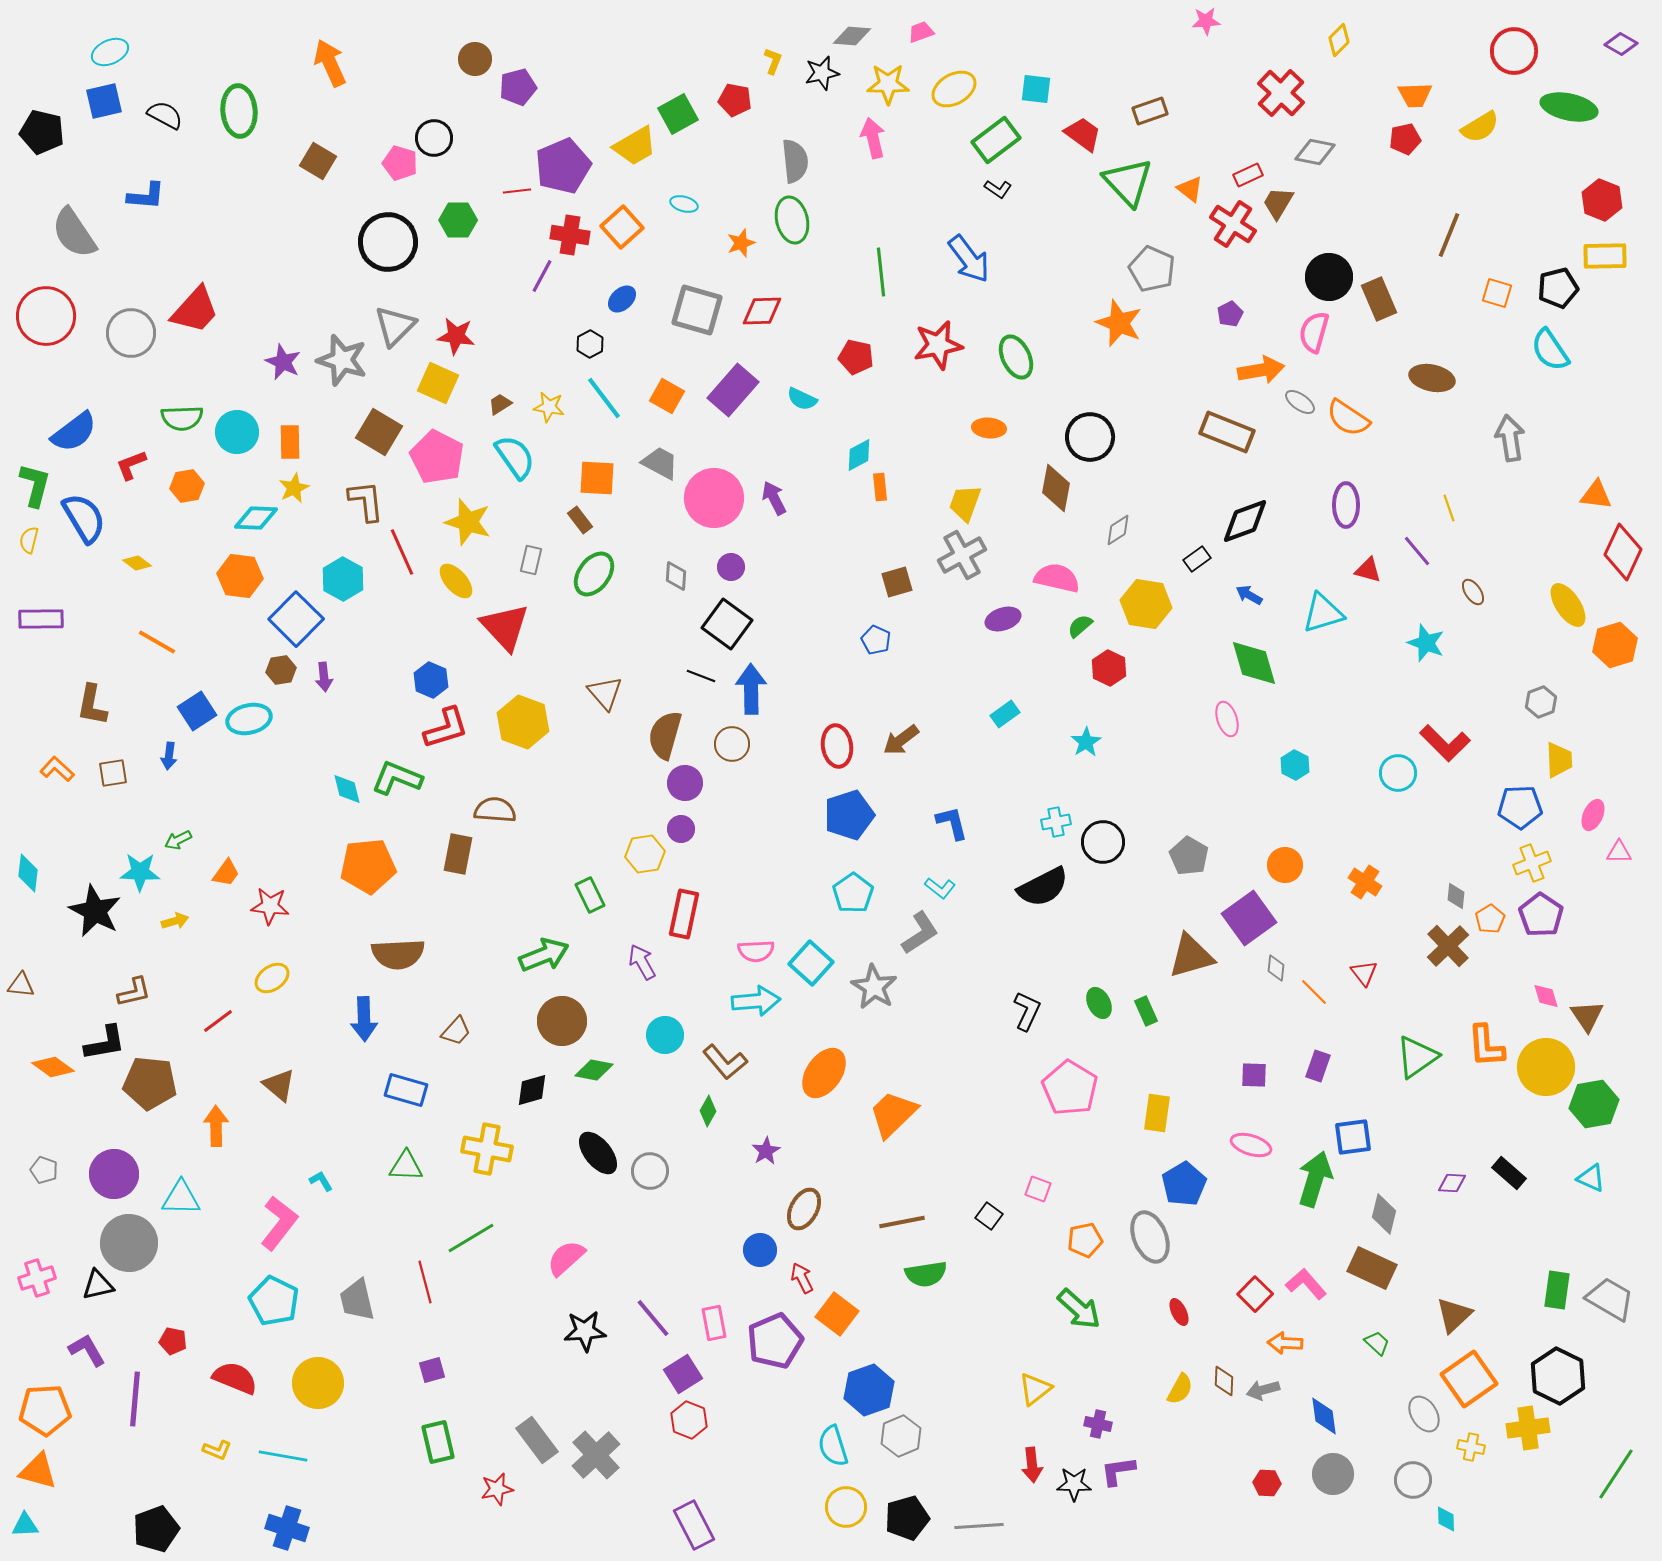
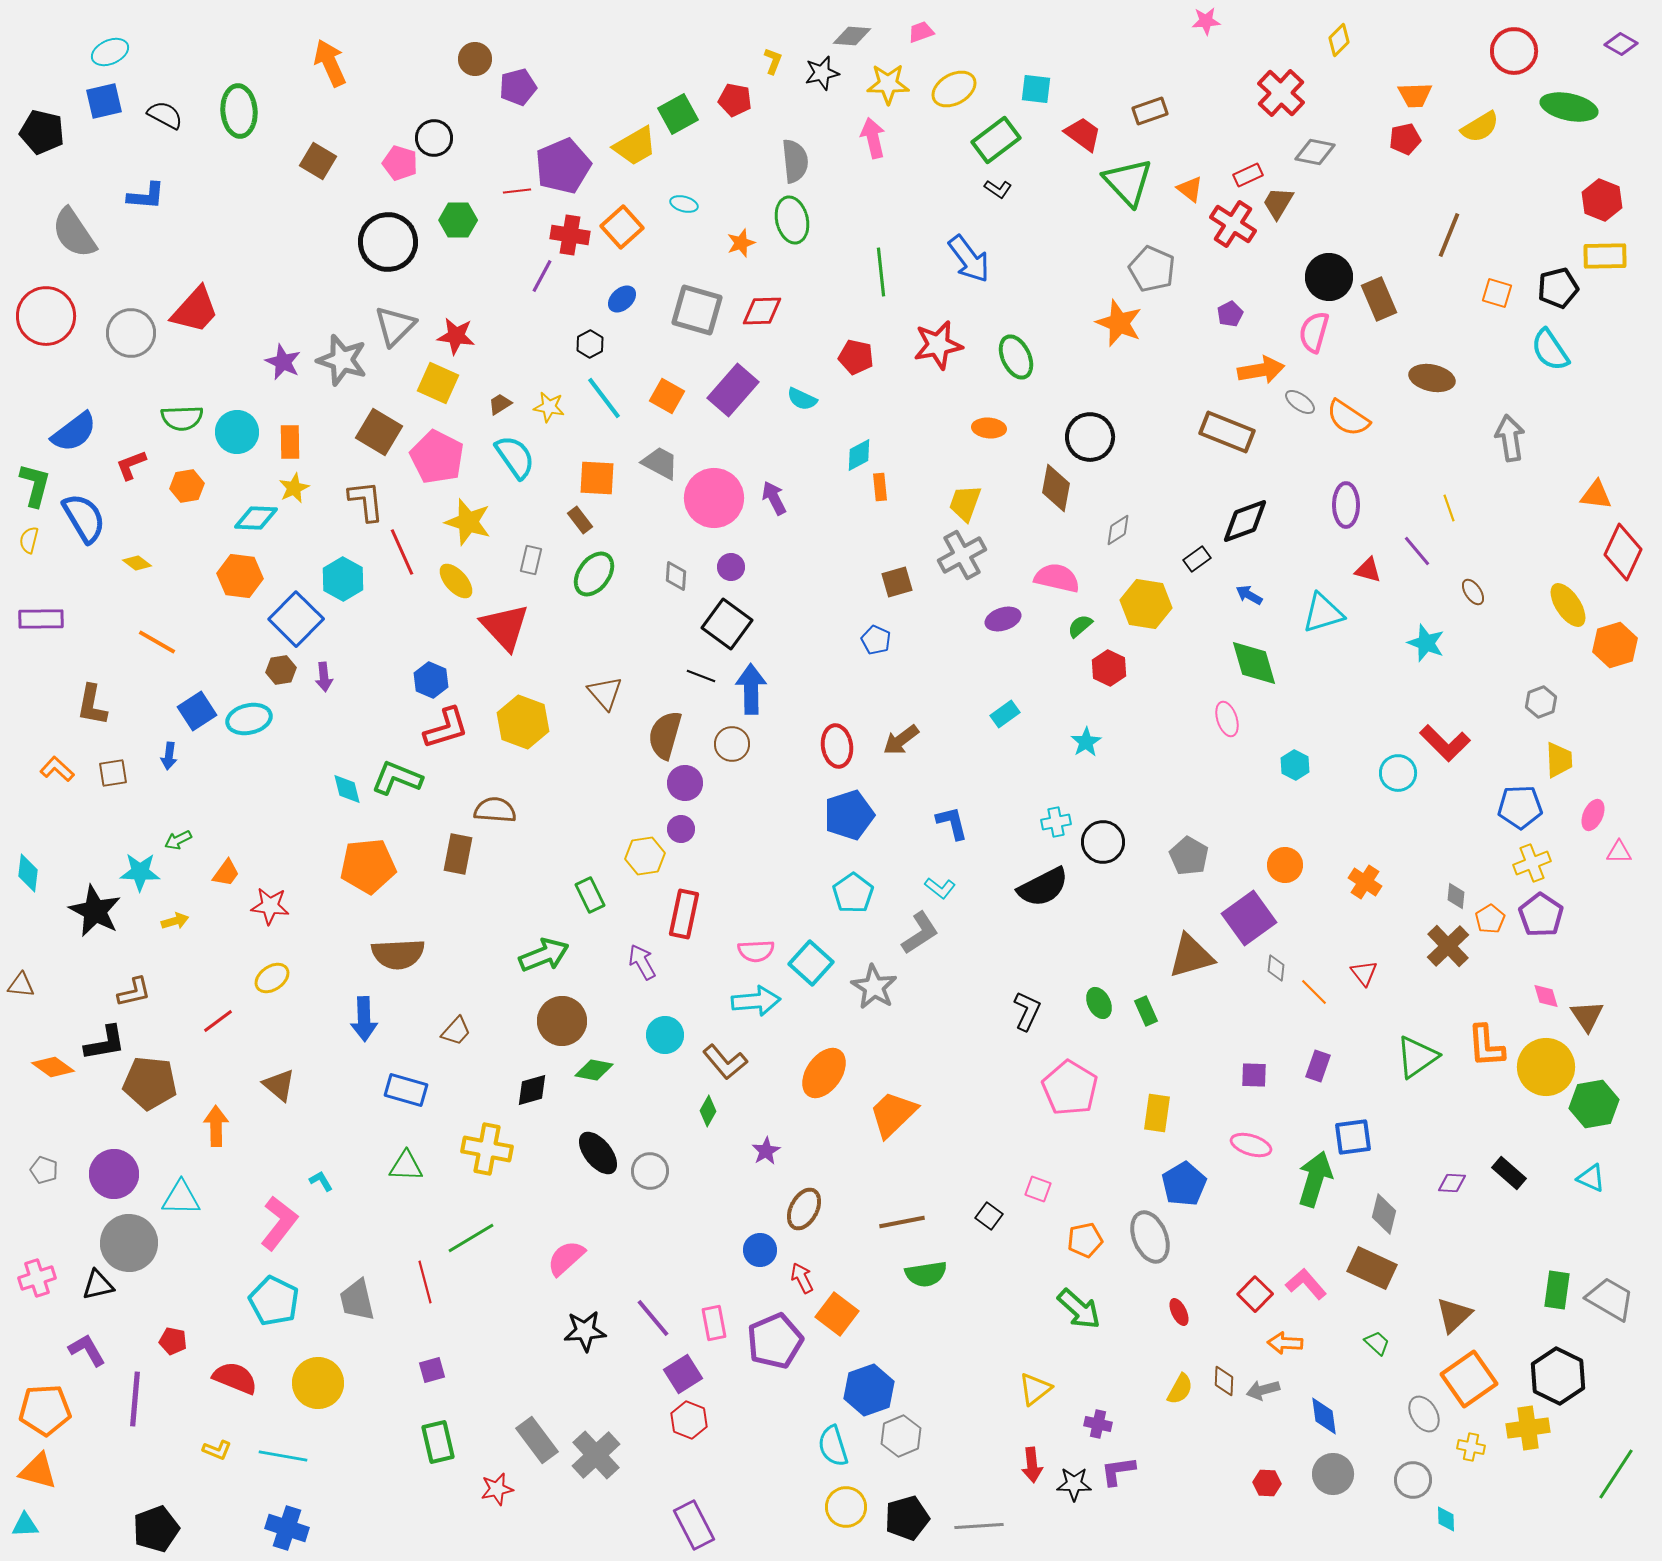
yellow hexagon at (645, 854): moved 2 px down
